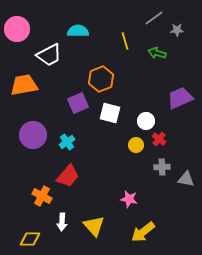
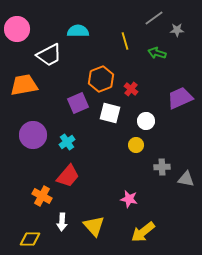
red cross: moved 28 px left, 50 px up
